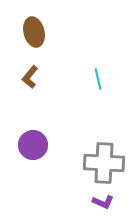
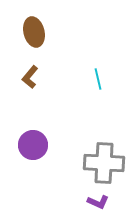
purple L-shape: moved 5 px left
